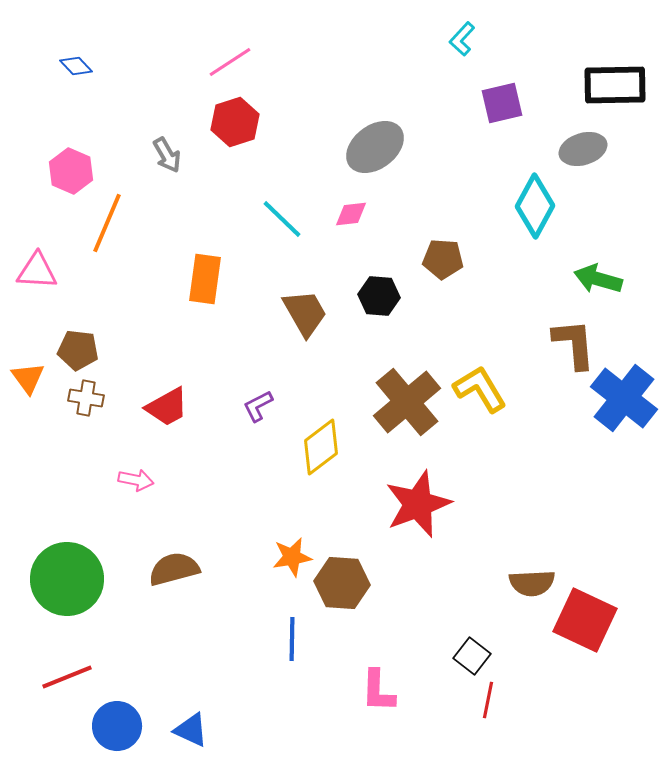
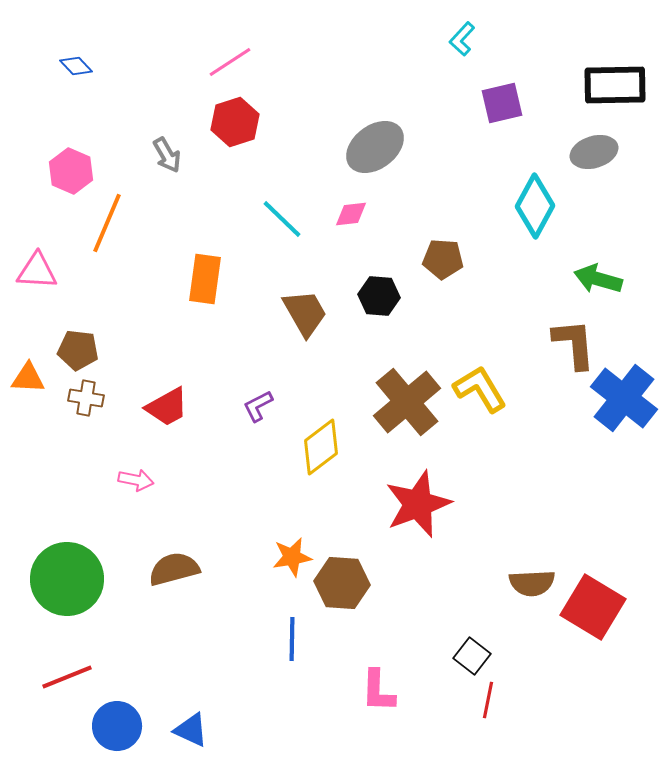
gray ellipse at (583, 149): moved 11 px right, 3 px down
orange triangle at (28, 378): rotated 51 degrees counterclockwise
red square at (585, 620): moved 8 px right, 13 px up; rotated 6 degrees clockwise
